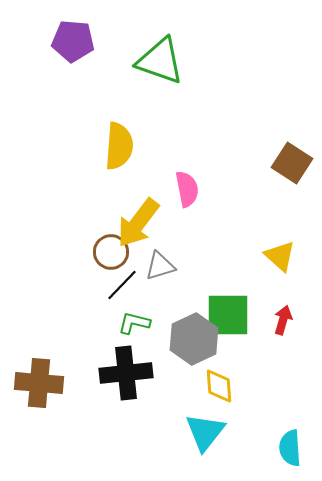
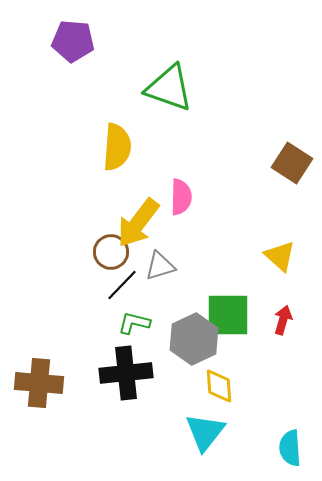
green triangle: moved 9 px right, 27 px down
yellow semicircle: moved 2 px left, 1 px down
pink semicircle: moved 6 px left, 8 px down; rotated 12 degrees clockwise
